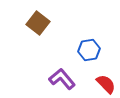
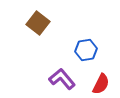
blue hexagon: moved 3 px left
red semicircle: moved 5 px left; rotated 70 degrees clockwise
